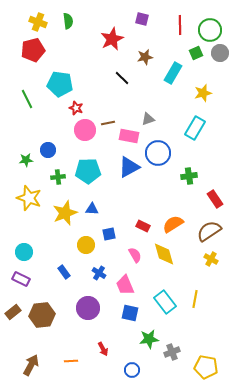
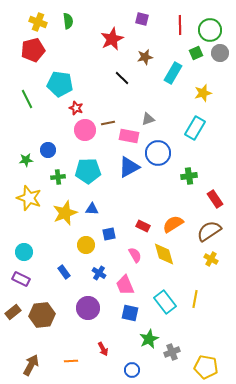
green star at (149, 339): rotated 18 degrees counterclockwise
